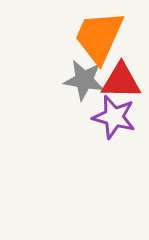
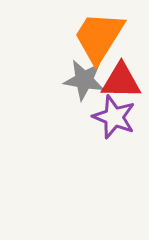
orange trapezoid: rotated 8 degrees clockwise
purple star: rotated 6 degrees clockwise
